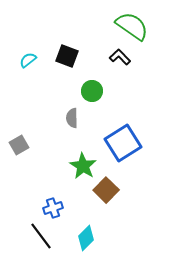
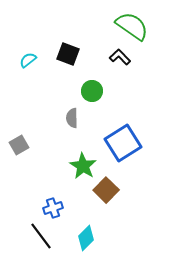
black square: moved 1 px right, 2 px up
